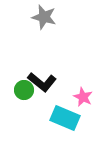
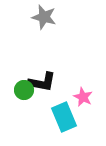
black L-shape: rotated 28 degrees counterclockwise
cyan rectangle: moved 1 px left, 1 px up; rotated 44 degrees clockwise
